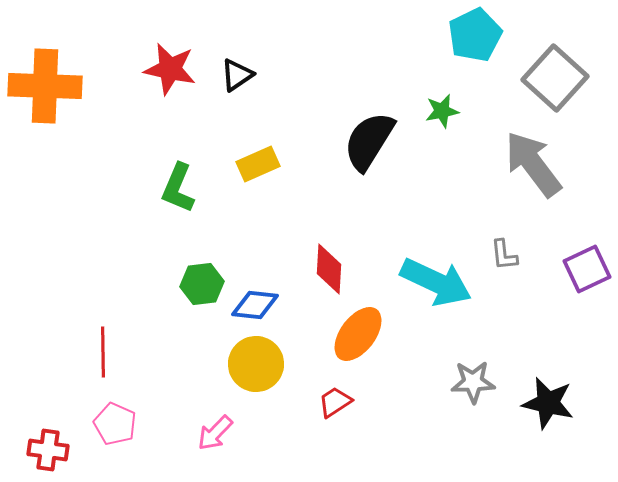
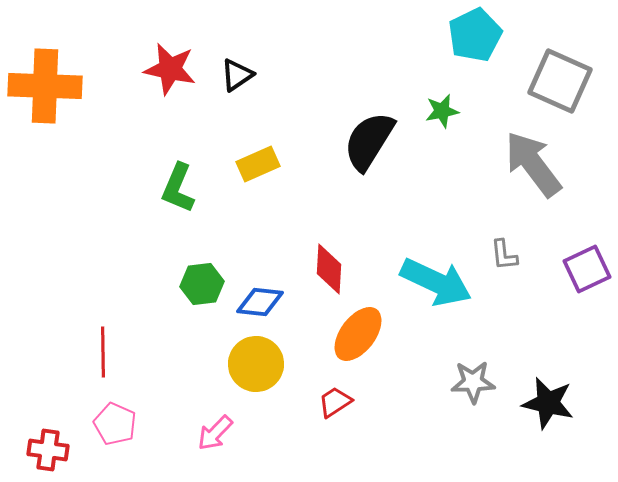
gray square: moved 5 px right, 3 px down; rotated 18 degrees counterclockwise
blue diamond: moved 5 px right, 3 px up
